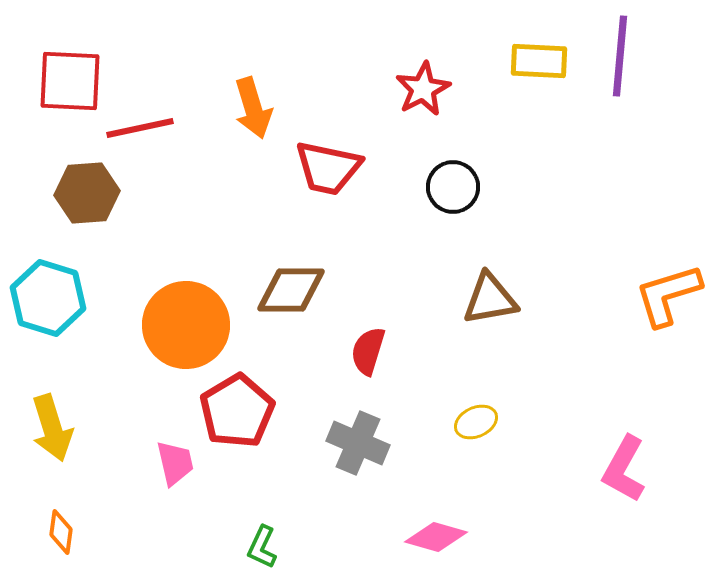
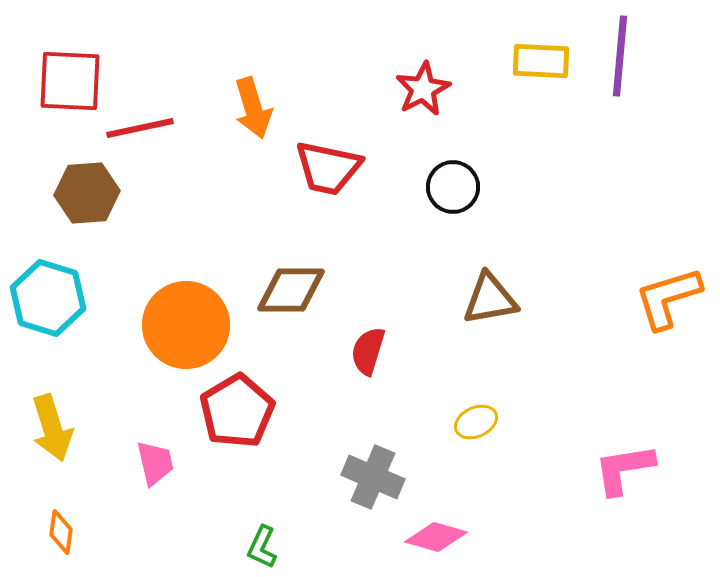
yellow rectangle: moved 2 px right
orange L-shape: moved 3 px down
gray cross: moved 15 px right, 34 px down
pink trapezoid: moved 20 px left
pink L-shape: rotated 52 degrees clockwise
